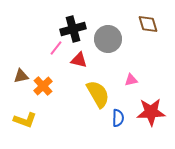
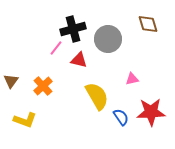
brown triangle: moved 10 px left, 5 px down; rotated 42 degrees counterclockwise
pink triangle: moved 1 px right, 1 px up
yellow semicircle: moved 1 px left, 2 px down
blue semicircle: moved 3 px right, 1 px up; rotated 36 degrees counterclockwise
